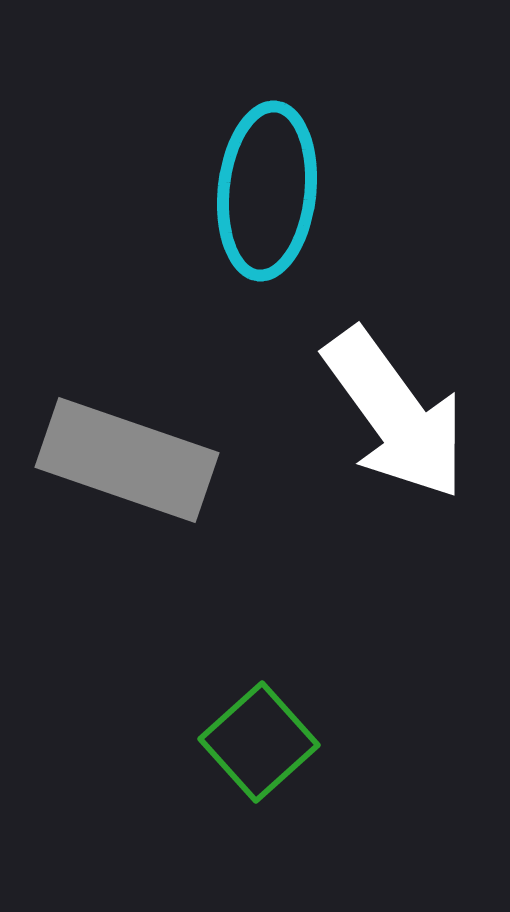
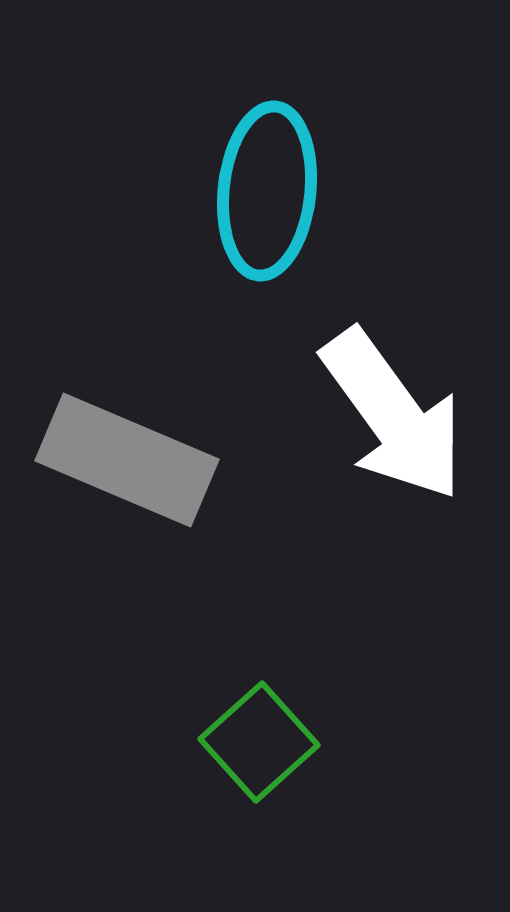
white arrow: moved 2 px left, 1 px down
gray rectangle: rotated 4 degrees clockwise
